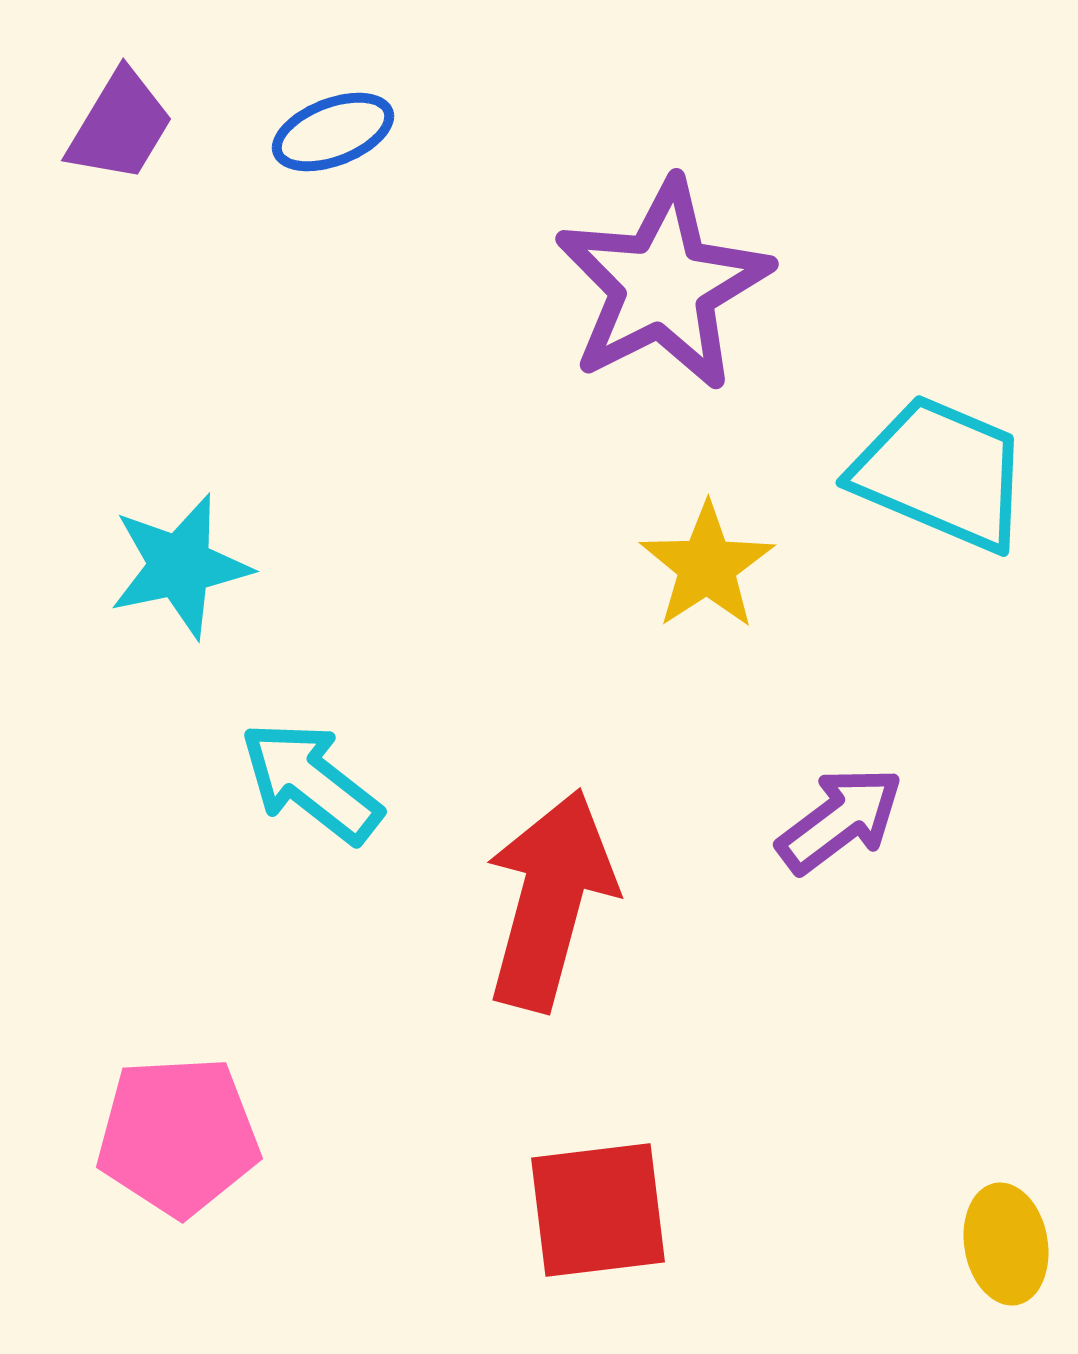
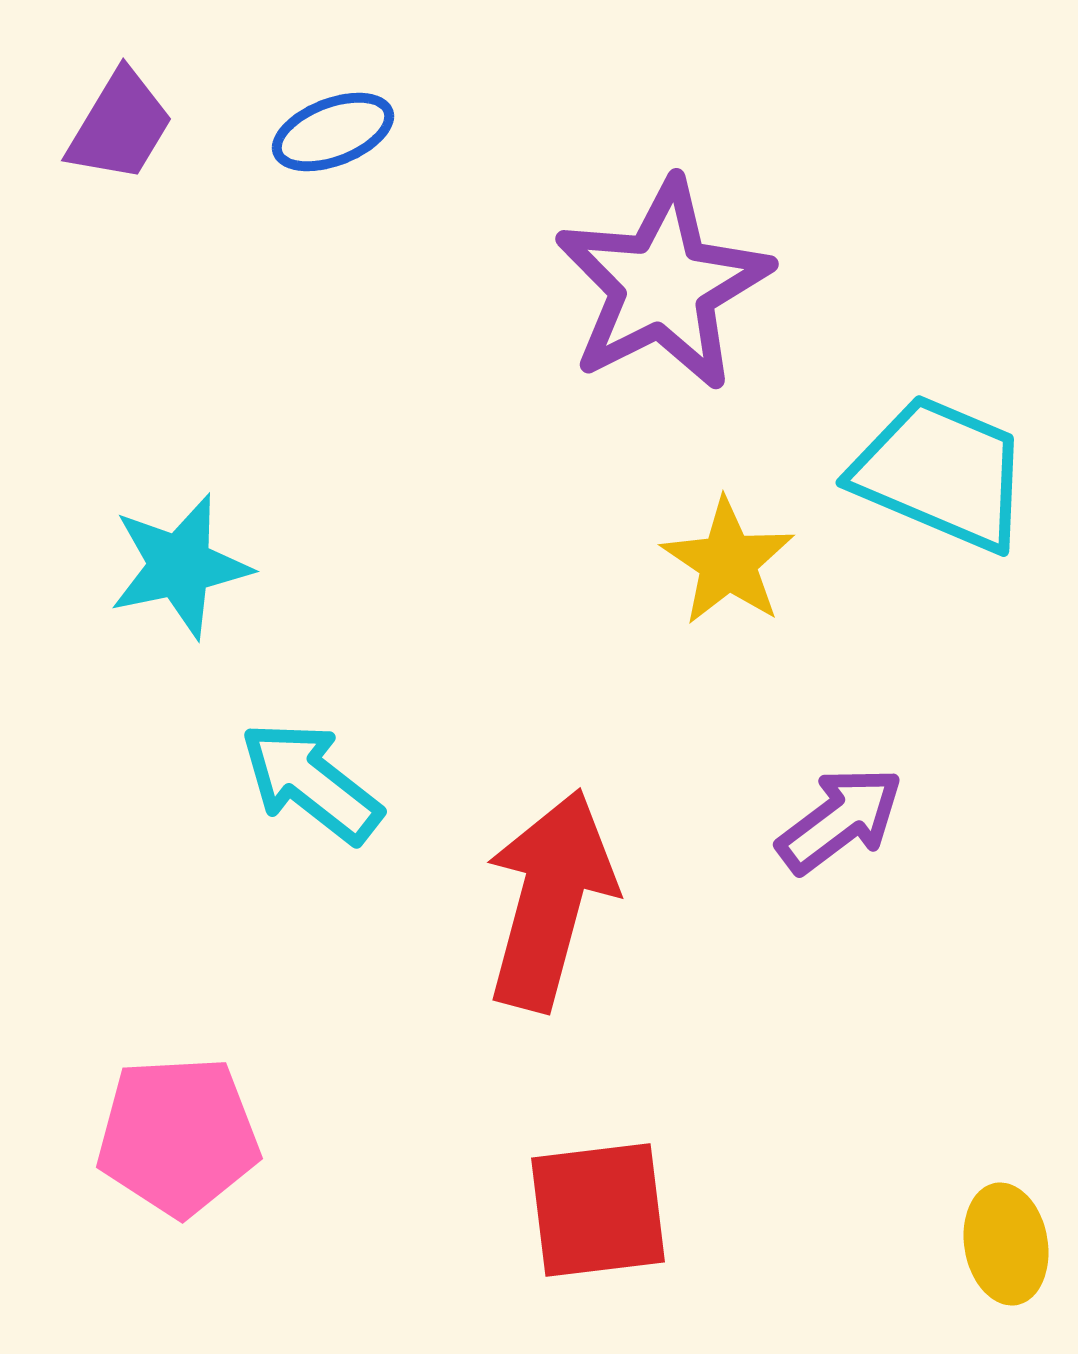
yellow star: moved 21 px right, 4 px up; rotated 5 degrees counterclockwise
